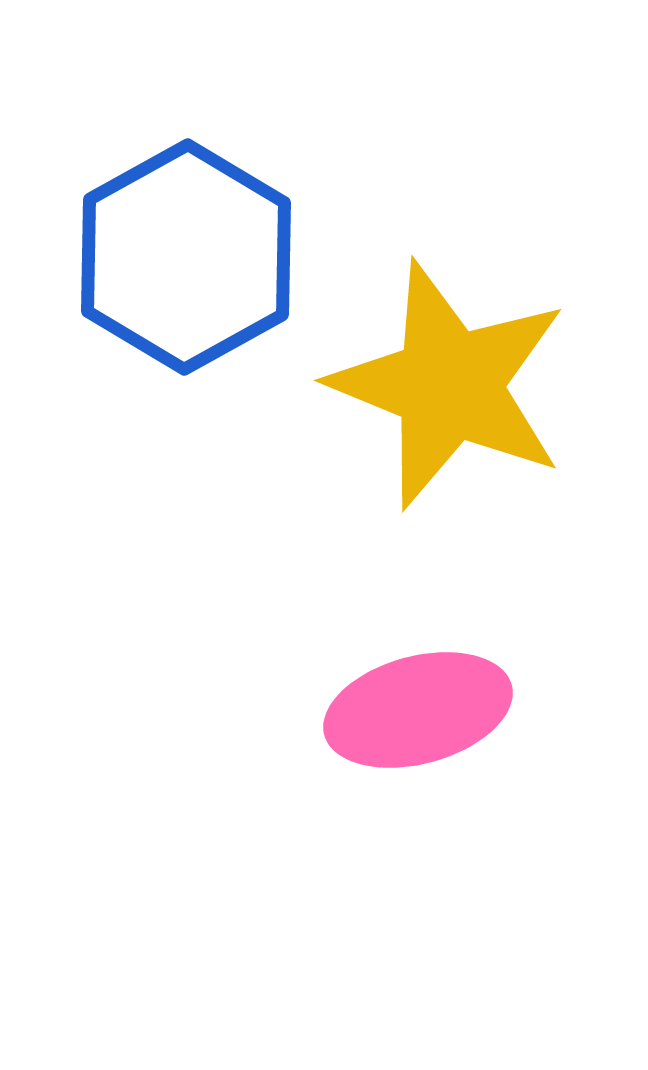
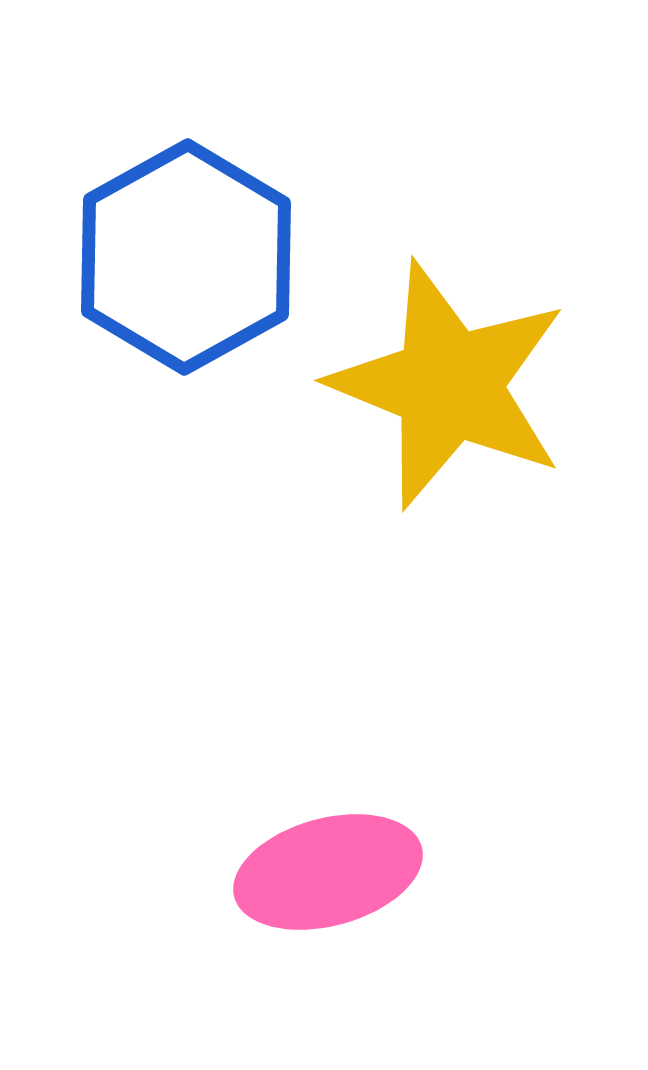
pink ellipse: moved 90 px left, 162 px down
